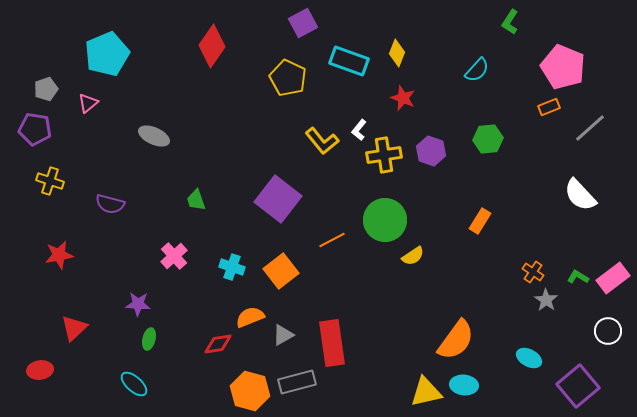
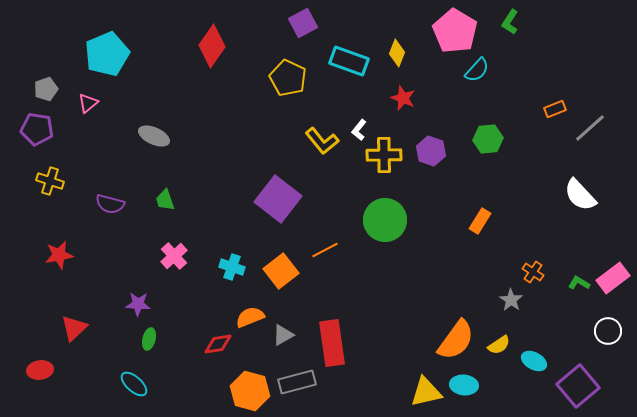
pink pentagon at (563, 67): moved 108 px left, 36 px up; rotated 9 degrees clockwise
orange rectangle at (549, 107): moved 6 px right, 2 px down
purple pentagon at (35, 129): moved 2 px right
yellow cross at (384, 155): rotated 8 degrees clockwise
green trapezoid at (196, 200): moved 31 px left
orange line at (332, 240): moved 7 px left, 10 px down
yellow semicircle at (413, 256): moved 86 px right, 89 px down
green L-shape at (578, 277): moved 1 px right, 6 px down
gray star at (546, 300): moved 35 px left
cyan ellipse at (529, 358): moved 5 px right, 3 px down
